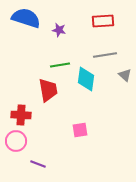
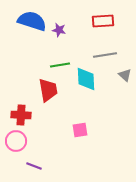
blue semicircle: moved 6 px right, 3 px down
cyan diamond: rotated 10 degrees counterclockwise
purple line: moved 4 px left, 2 px down
